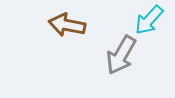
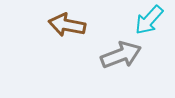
gray arrow: rotated 141 degrees counterclockwise
